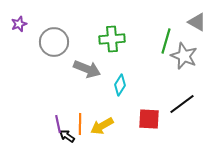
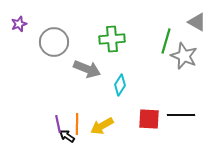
black line: moved 1 px left, 11 px down; rotated 36 degrees clockwise
orange line: moved 3 px left
